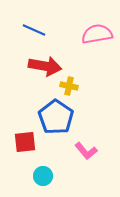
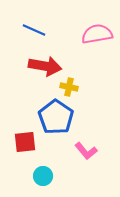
yellow cross: moved 1 px down
